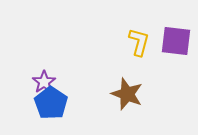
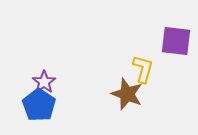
yellow L-shape: moved 4 px right, 27 px down
blue pentagon: moved 12 px left, 2 px down
